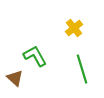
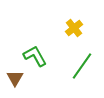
green line: moved 3 px up; rotated 52 degrees clockwise
brown triangle: rotated 18 degrees clockwise
